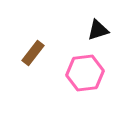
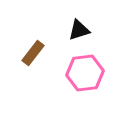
black triangle: moved 19 px left
